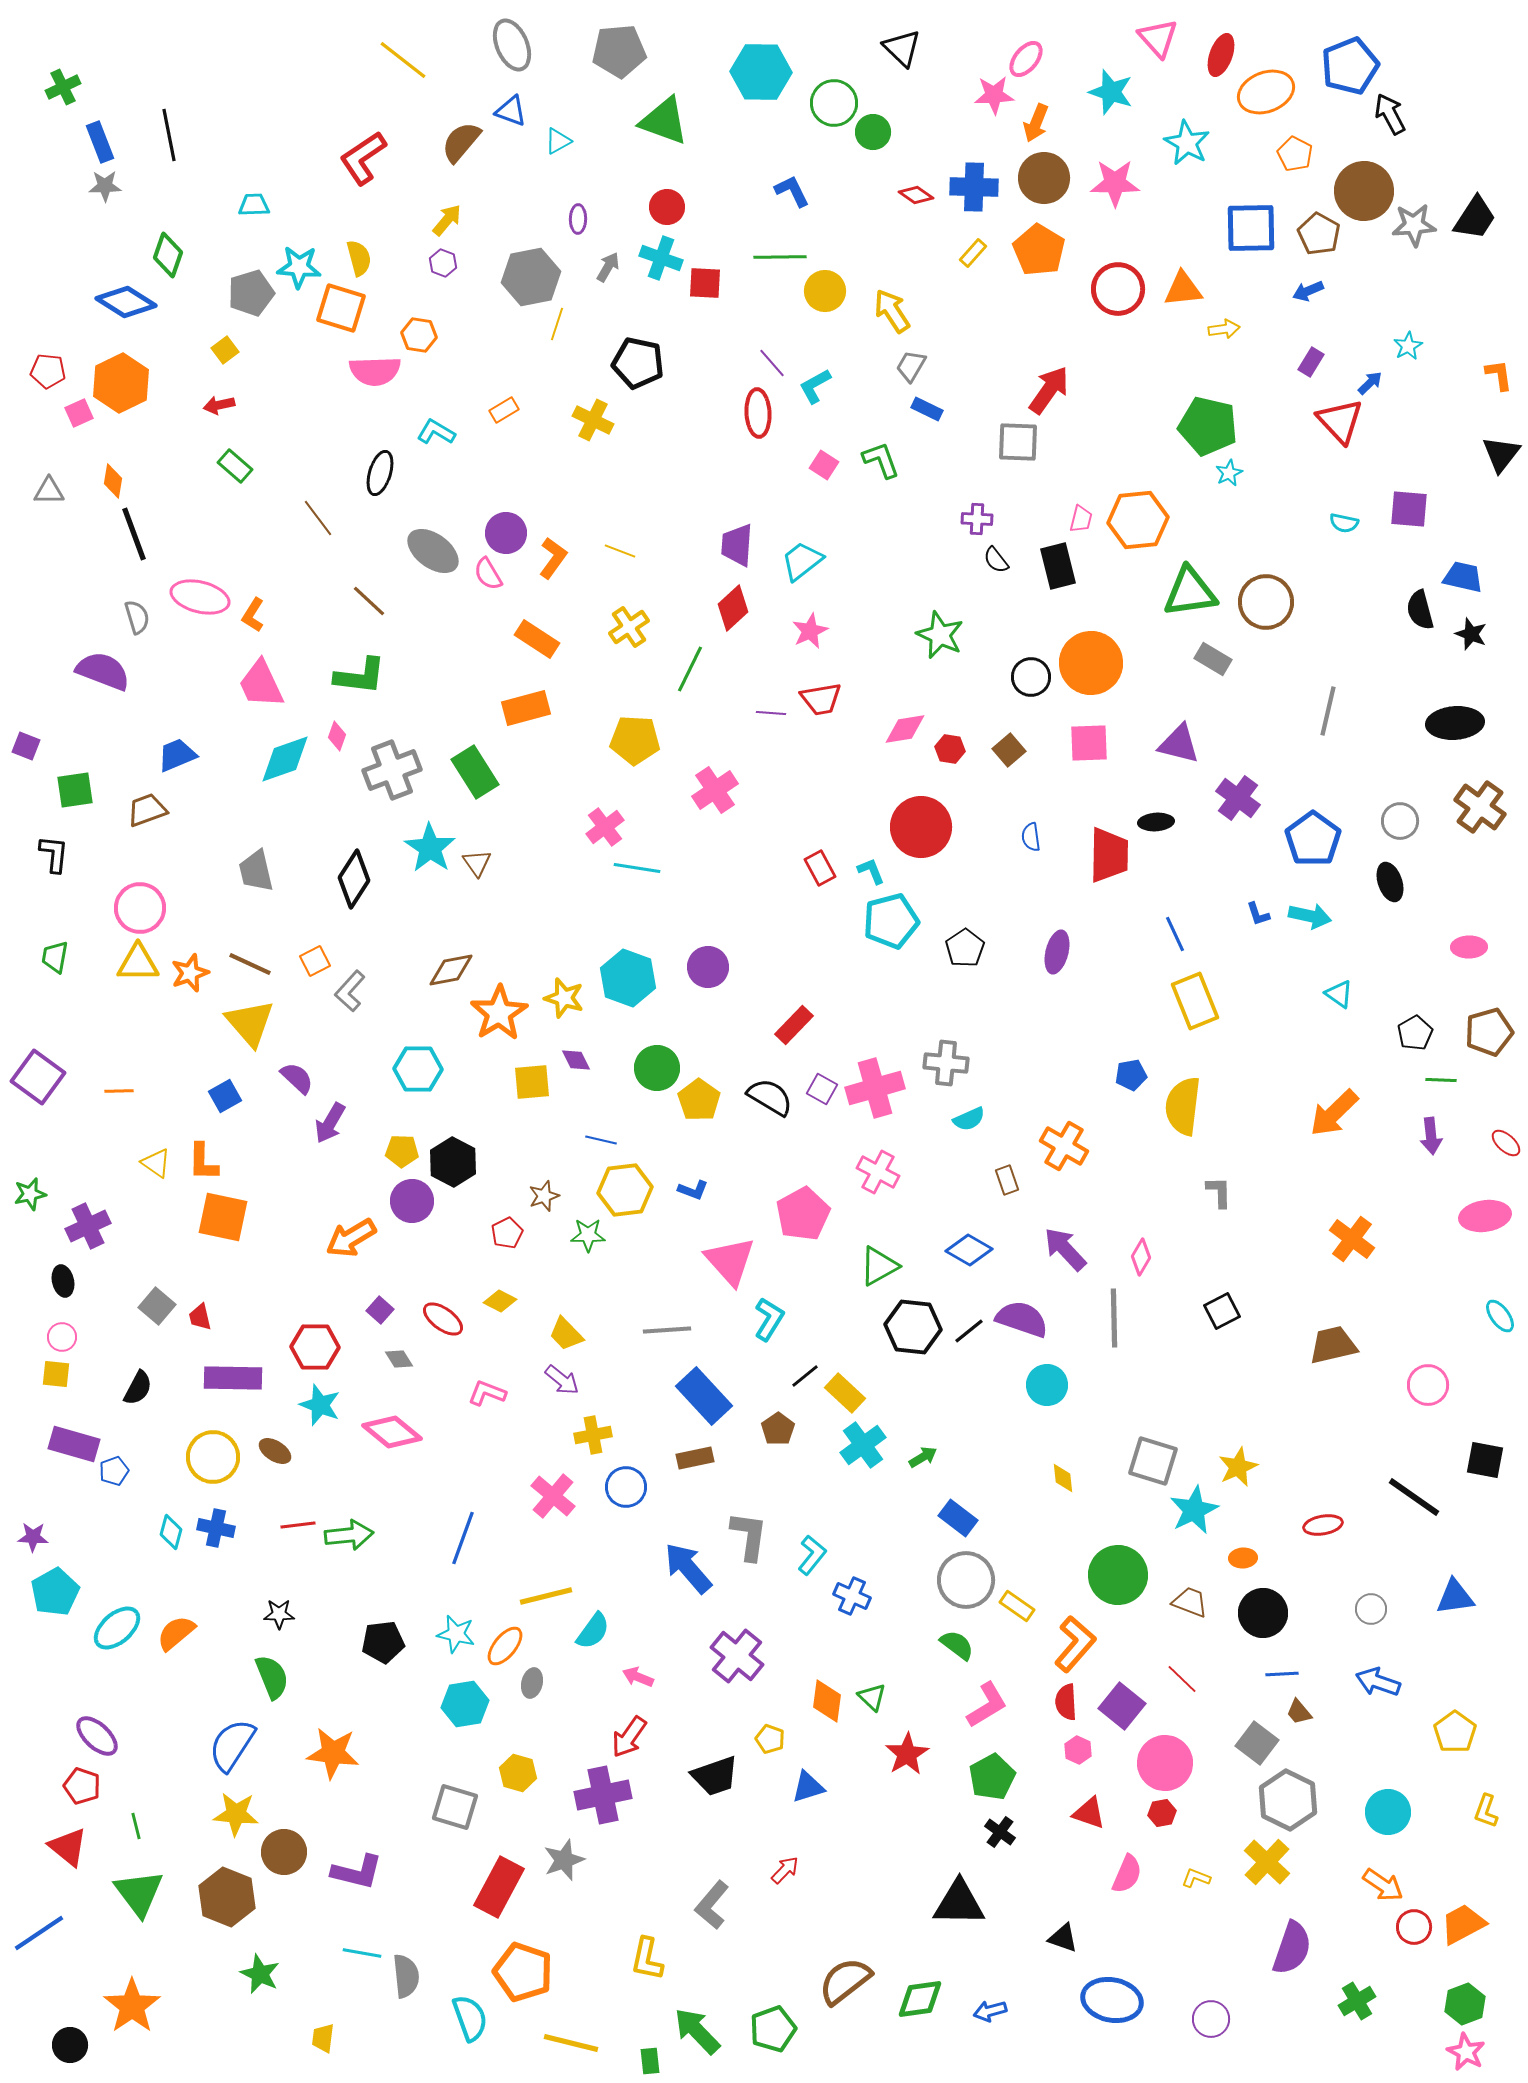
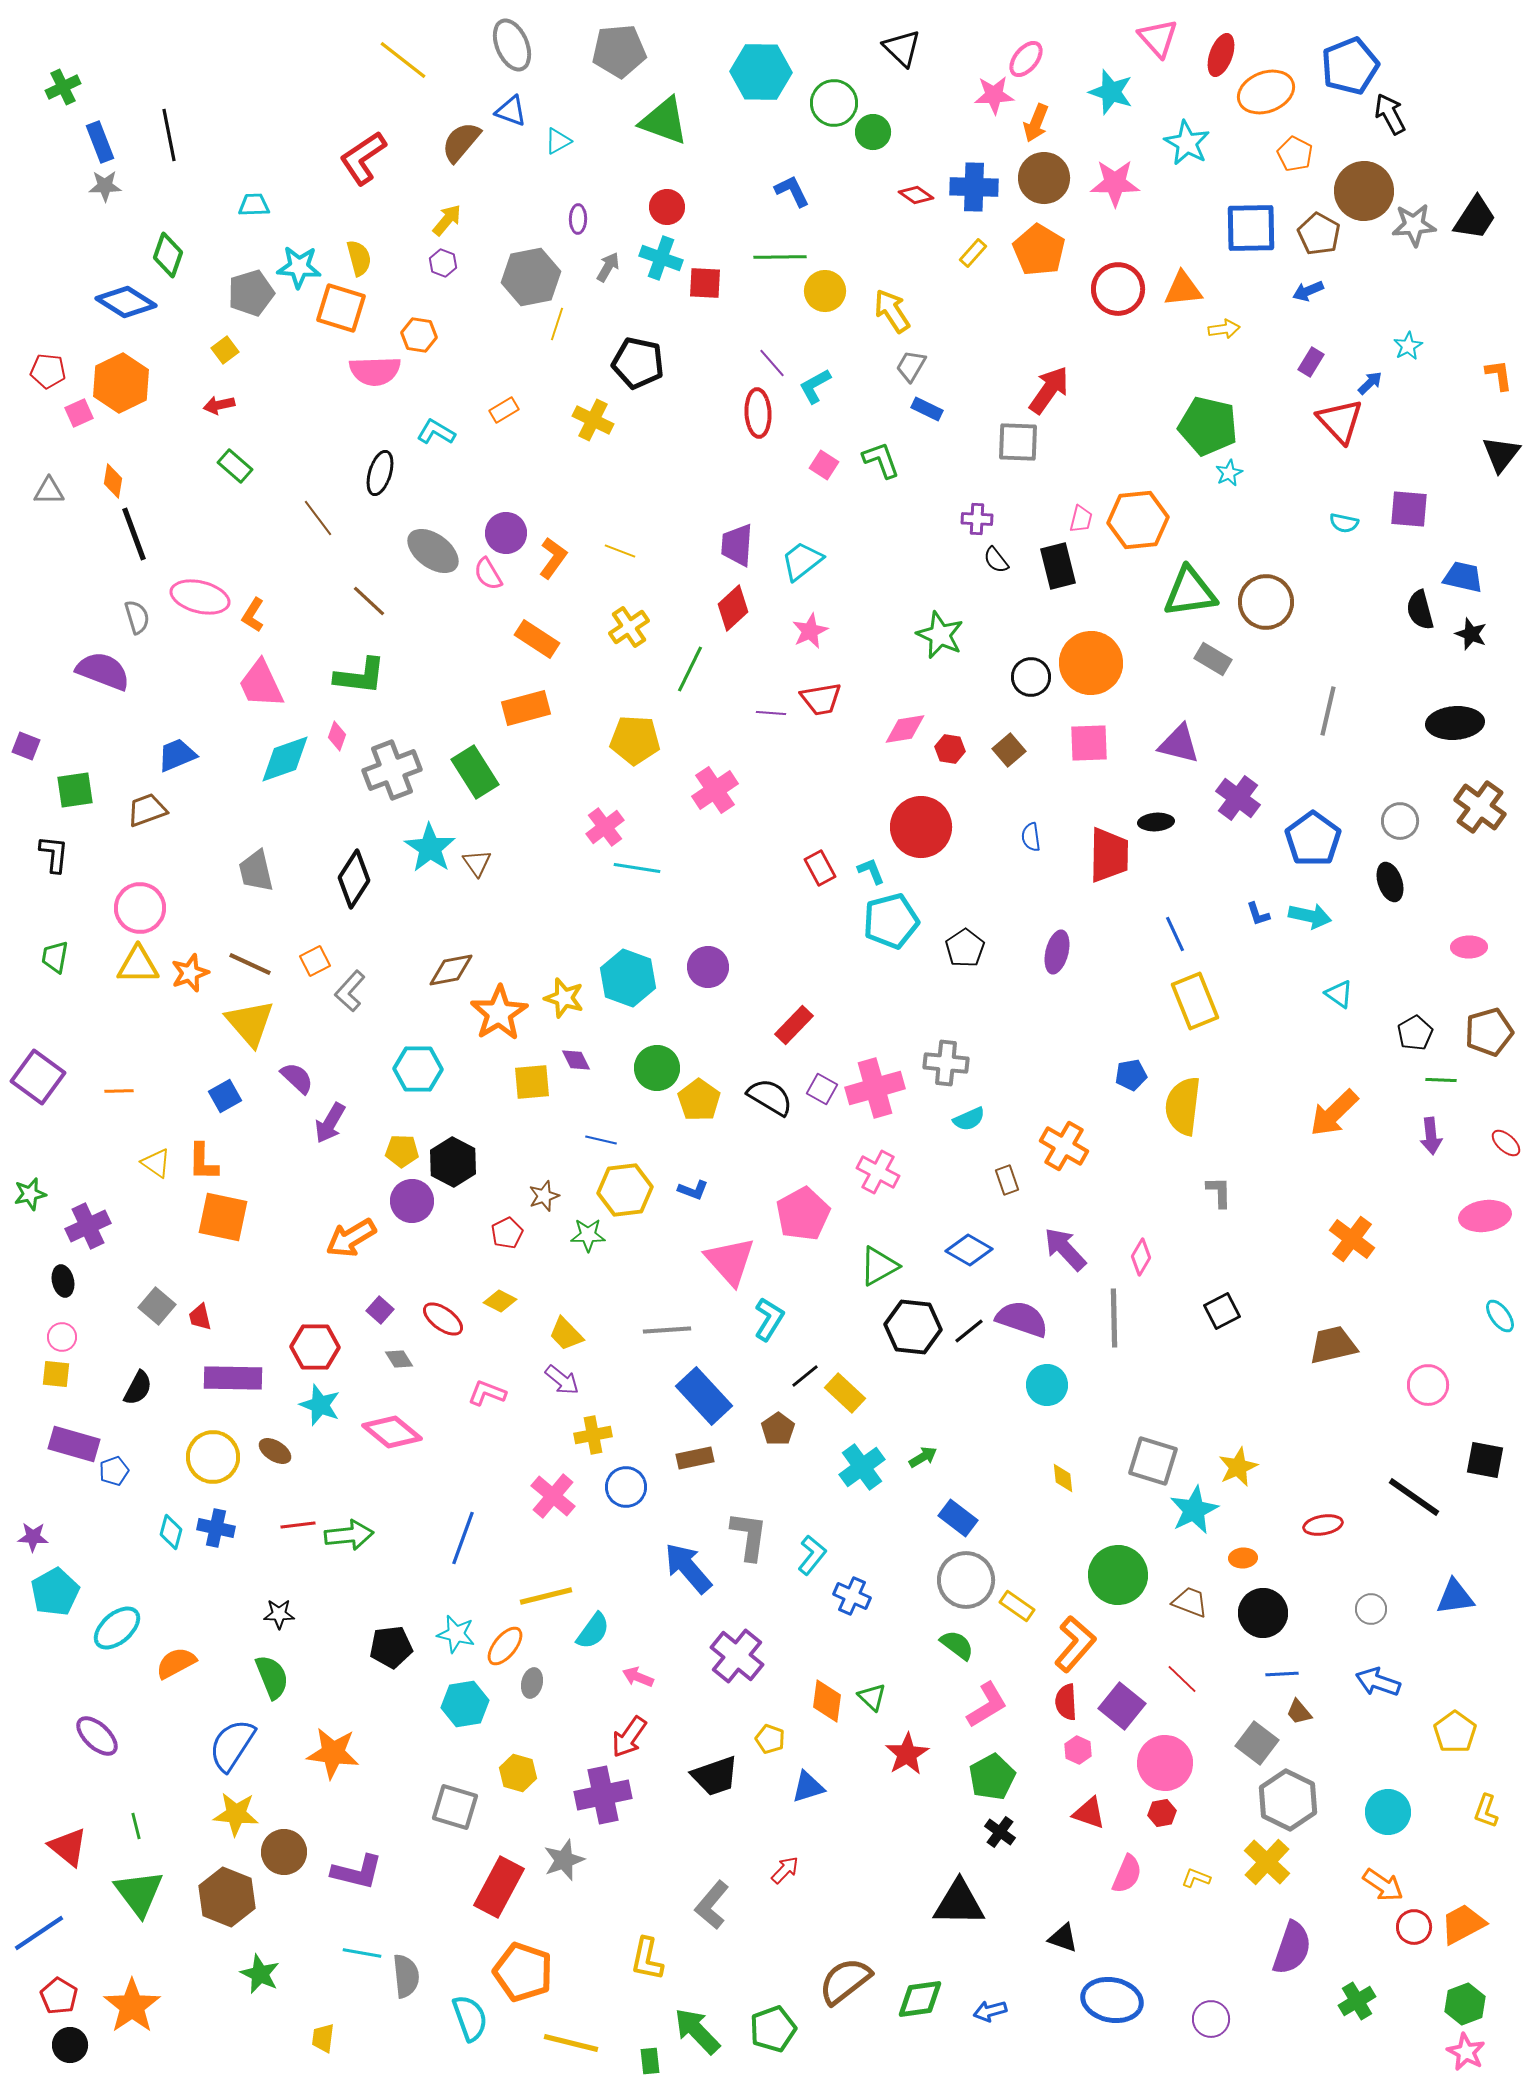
yellow triangle at (138, 963): moved 2 px down
cyan cross at (863, 1445): moved 1 px left, 22 px down
orange semicircle at (176, 1633): moved 30 px down; rotated 12 degrees clockwise
black pentagon at (383, 1642): moved 8 px right, 5 px down
red pentagon at (82, 1786): moved 23 px left, 210 px down; rotated 12 degrees clockwise
